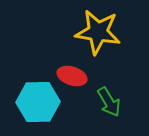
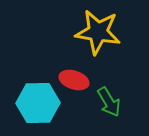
red ellipse: moved 2 px right, 4 px down
cyan hexagon: moved 1 px down
